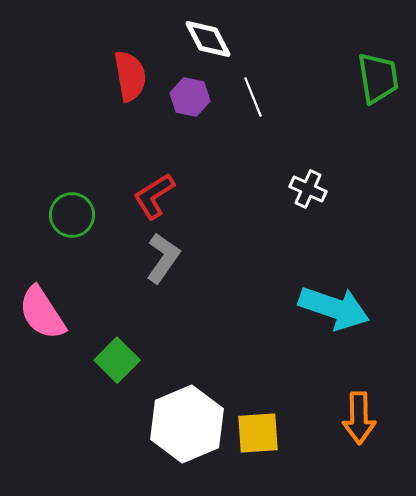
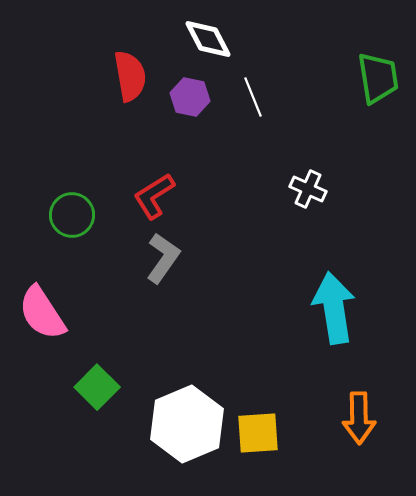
cyan arrow: rotated 118 degrees counterclockwise
green square: moved 20 px left, 27 px down
